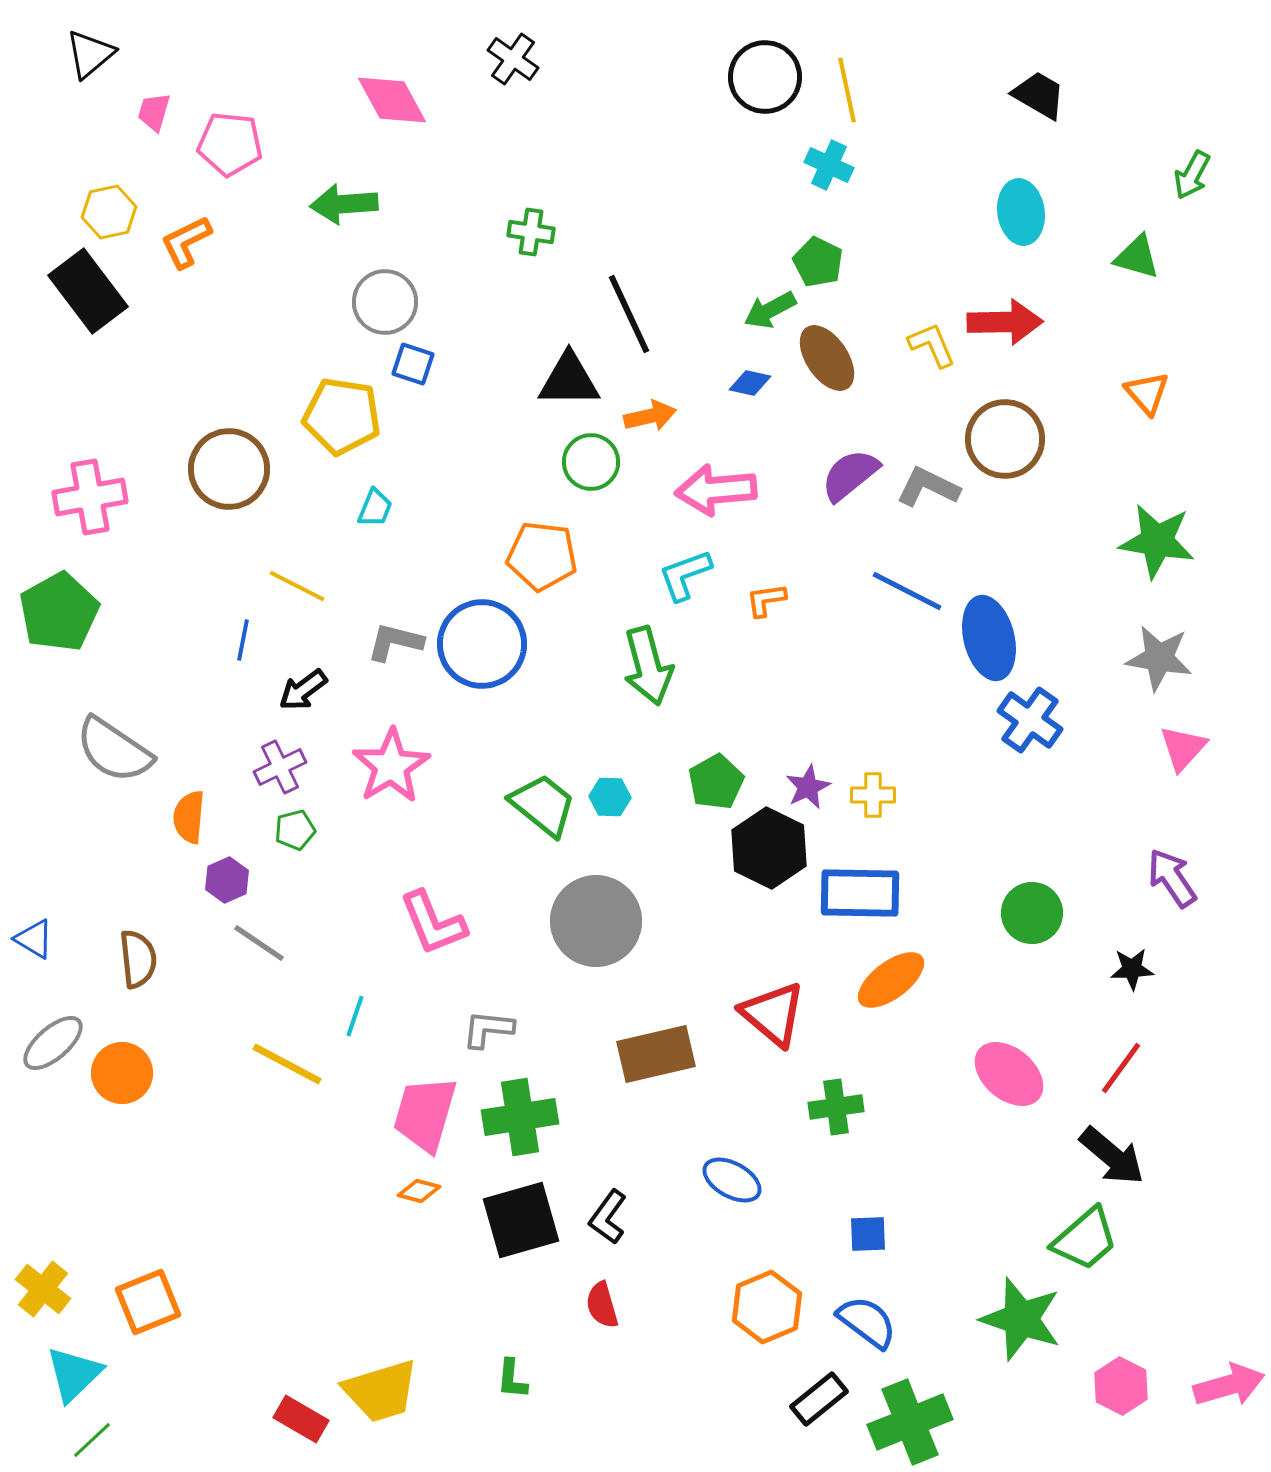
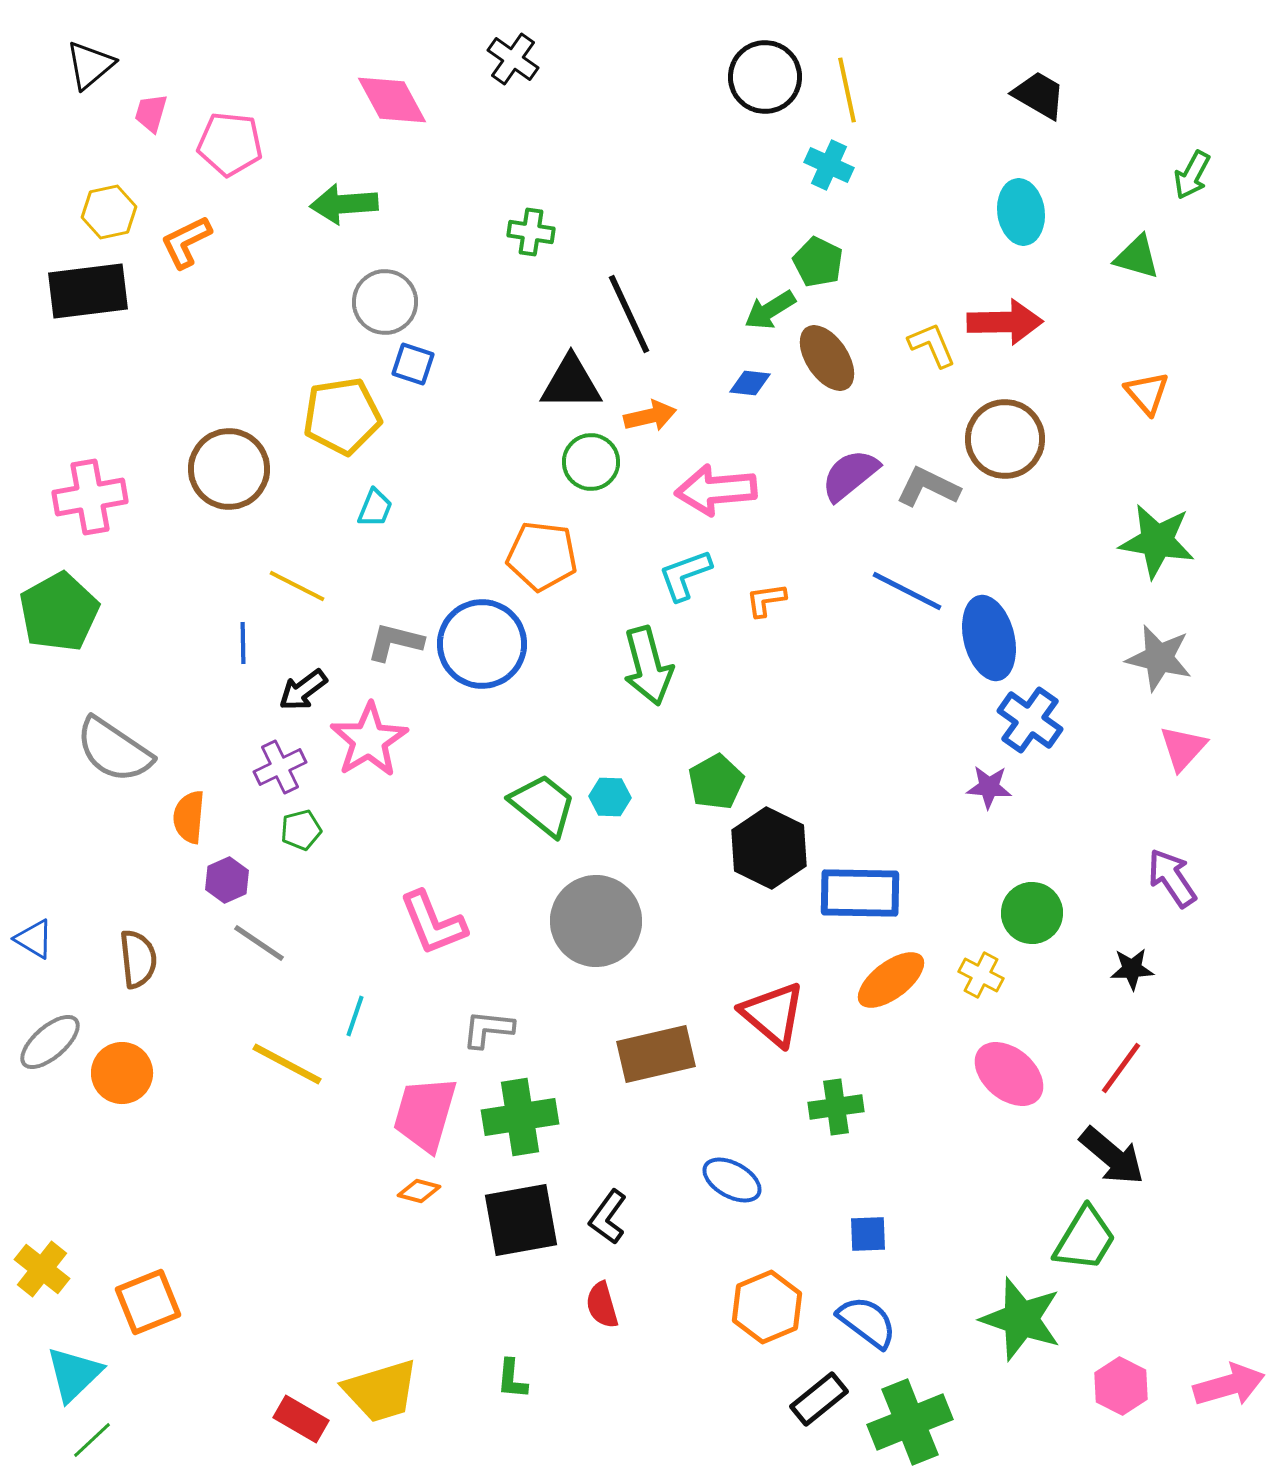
black triangle at (90, 54): moved 11 px down
pink trapezoid at (154, 112): moved 3 px left, 1 px down
black rectangle at (88, 291): rotated 60 degrees counterclockwise
green arrow at (770, 310): rotated 4 degrees counterclockwise
black triangle at (569, 380): moved 2 px right, 3 px down
blue diamond at (750, 383): rotated 6 degrees counterclockwise
yellow pentagon at (342, 416): rotated 18 degrees counterclockwise
blue line at (243, 640): moved 3 px down; rotated 12 degrees counterclockwise
gray star at (1159, 658): rotated 4 degrees clockwise
pink star at (391, 766): moved 22 px left, 26 px up
purple star at (808, 787): moved 181 px right; rotated 30 degrees clockwise
yellow cross at (873, 795): moved 108 px right, 180 px down; rotated 27 degrees clockwise
green pentagon at (295, 830): moved 6 px right
gray ellipse at (53, 1043): moved 3 px left, 1 px up
black square at (521, 1220): rotated 6 degrees clockwise
green trapezoid at (1085, 1239): rotated 18 degrees counterclockwise
yellow cross at (43, 1289): moved 1 px left, 20 px up
